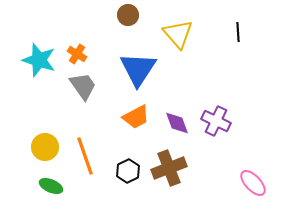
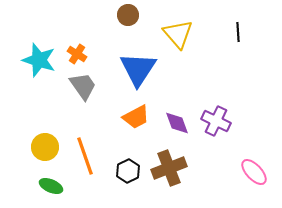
pink ellipse: moved 1 px right, 11 px up
